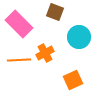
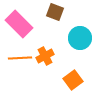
cyan circle: moved 1 px right, 1 px down
orange cross: moved 3 px down
orange line: moved 1 px right, 2 px up
orange square: rotated 12 degrees counterclockwise
